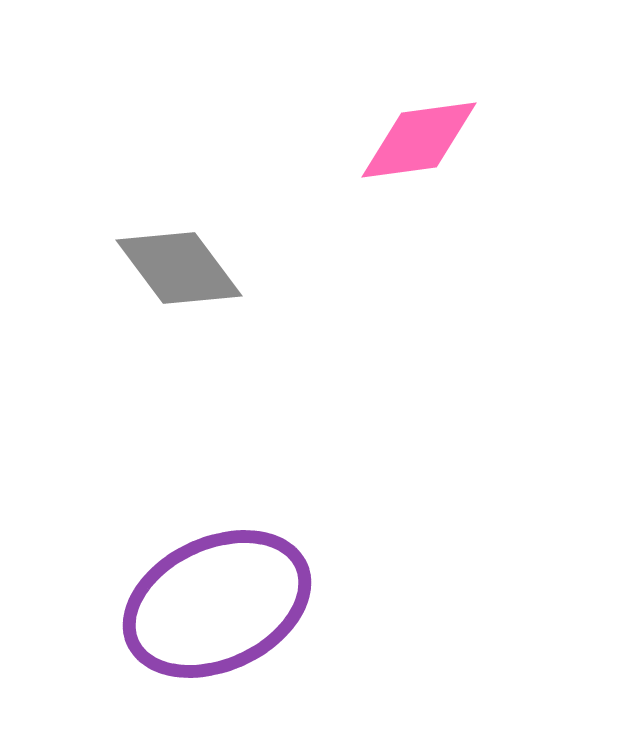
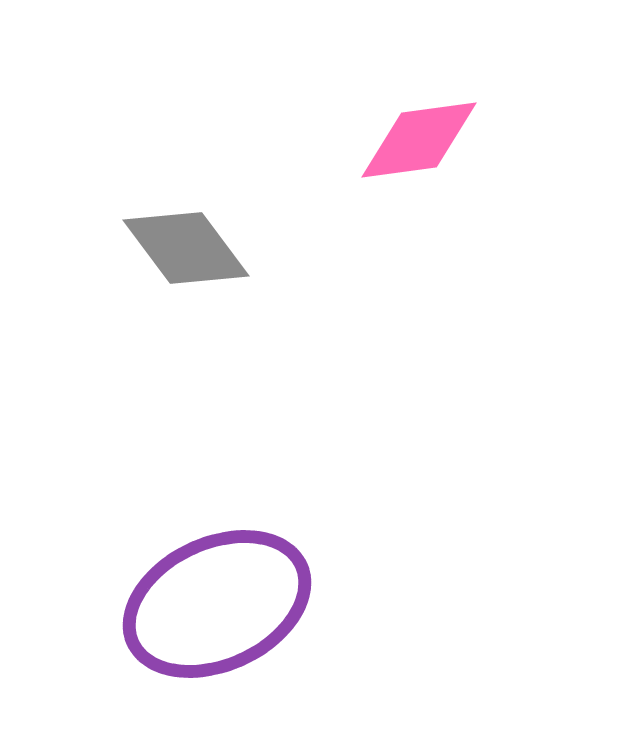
gray diamond: moved 7 px right, 20 px up
